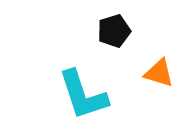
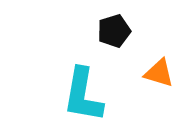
cyan L-shape: rotated 28 degrees clockwise
